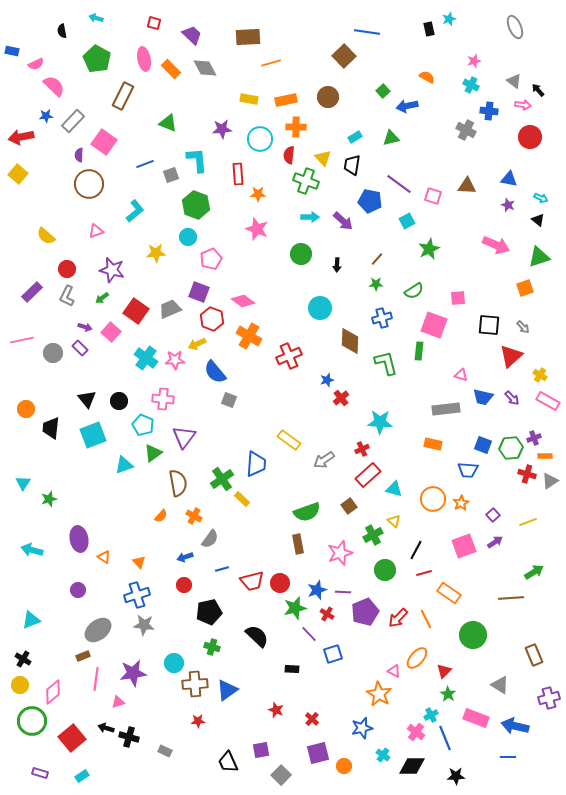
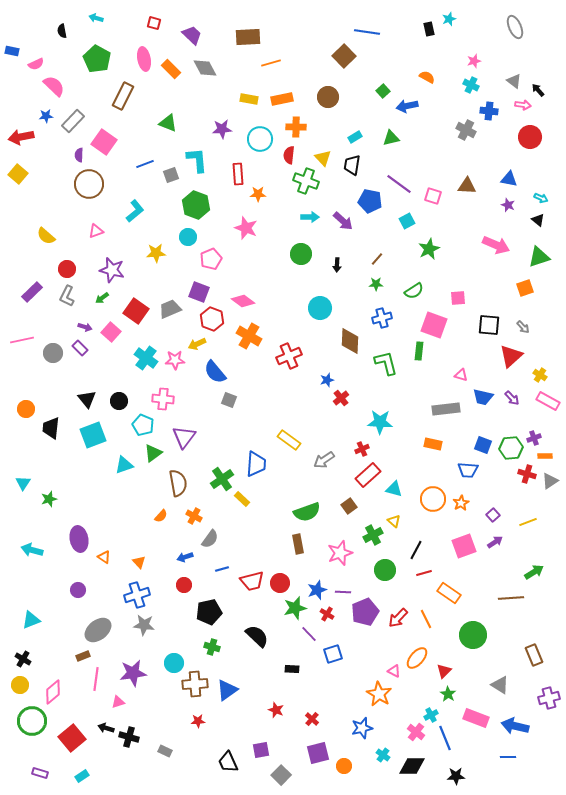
orange rectangle at (286, 100): moved 4 px left, 1 px up
pink star at (257, 229): moved 11 px left, 1 px up
